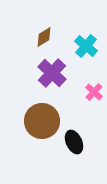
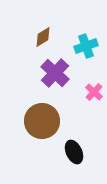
brown diamond: moved 1 px left
cyan cross: rotated 30 degrees clockwise
purple cross: moved 3 px right
black ellipse: moved 10 px down
